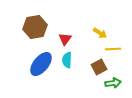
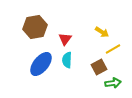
yellow arrow: moved 2 px right, 1 px up
yellow line: rotated 28 degrees counterclockwise
